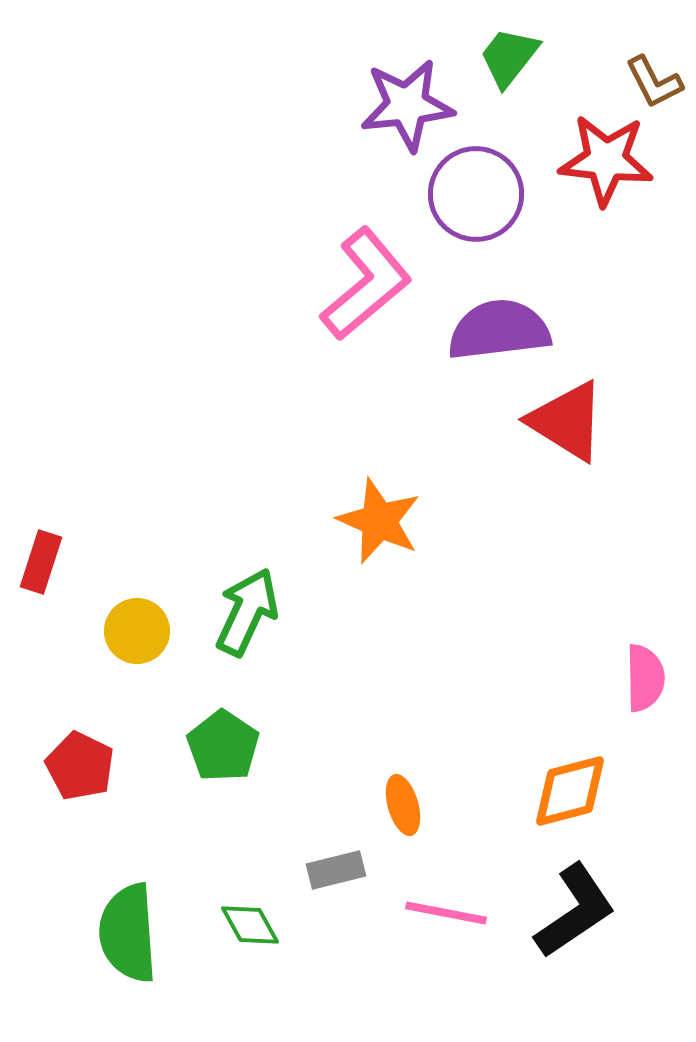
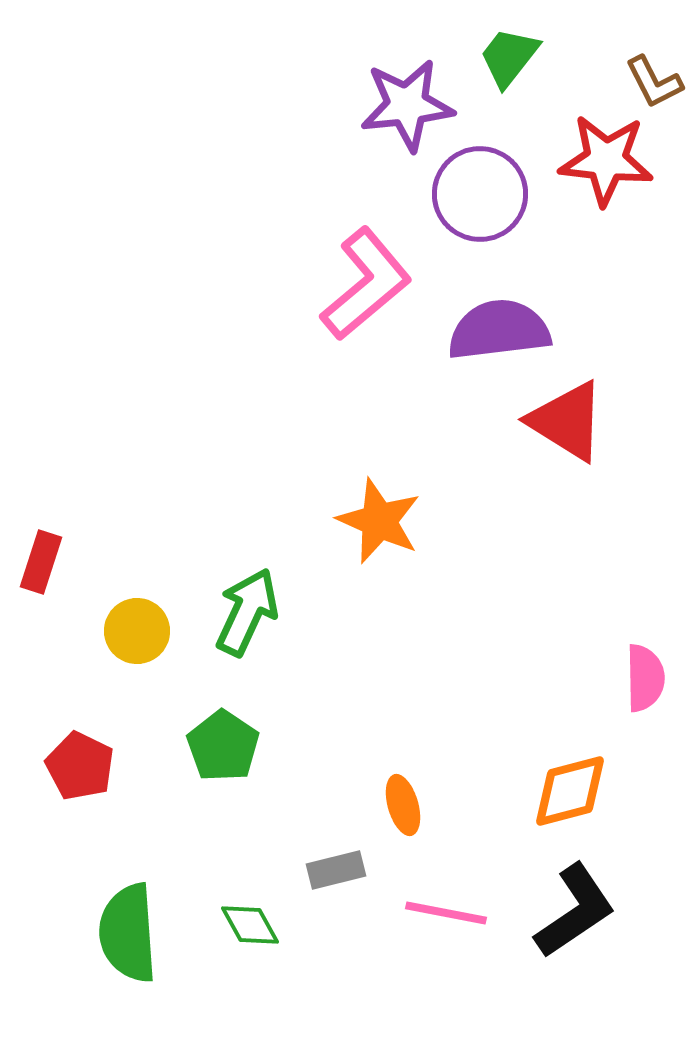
purple circle: moved 4 px right
